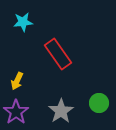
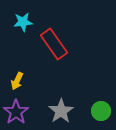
red rectangle: moved 4 px left, 10 px up
green circle: moved 2 px right, 8 px down
